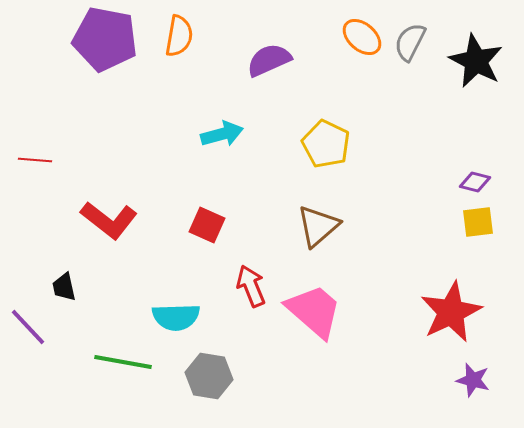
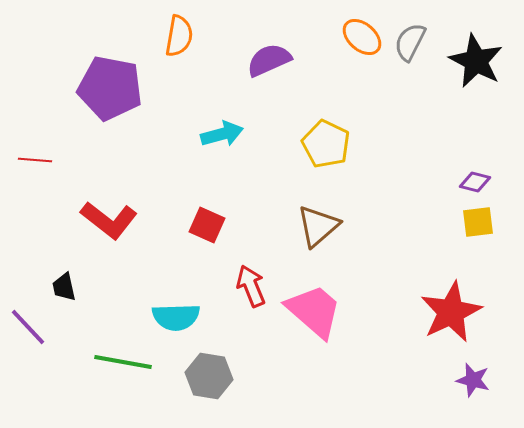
purple pentagon: moved 5 px right, 49 px down
